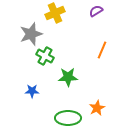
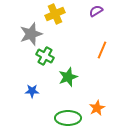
yellow cross: moved 1 px down
green star: rotated 18 degrees counterclockwise
